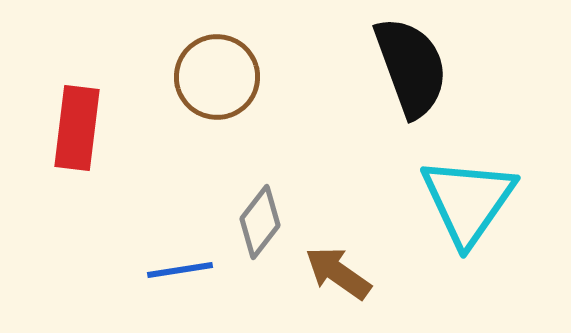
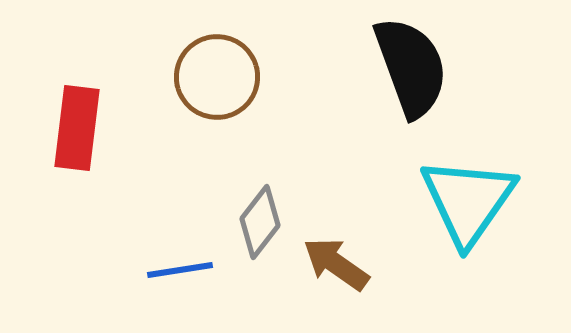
brown arrow: moved 2 px left, 9 px up
